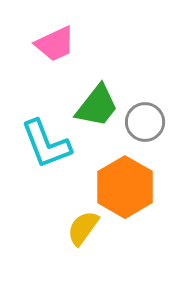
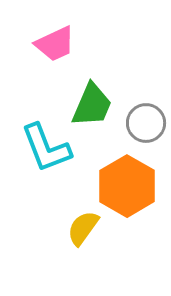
green trapezoid: moved 5 px left, 1 px up; rotated 15 degrees counterclockwise
gray circle: moved 1 px right, 1 px down
cyan L-shape: moved 4 px down
orange hexagon: moved 2 px right, 1 px up
